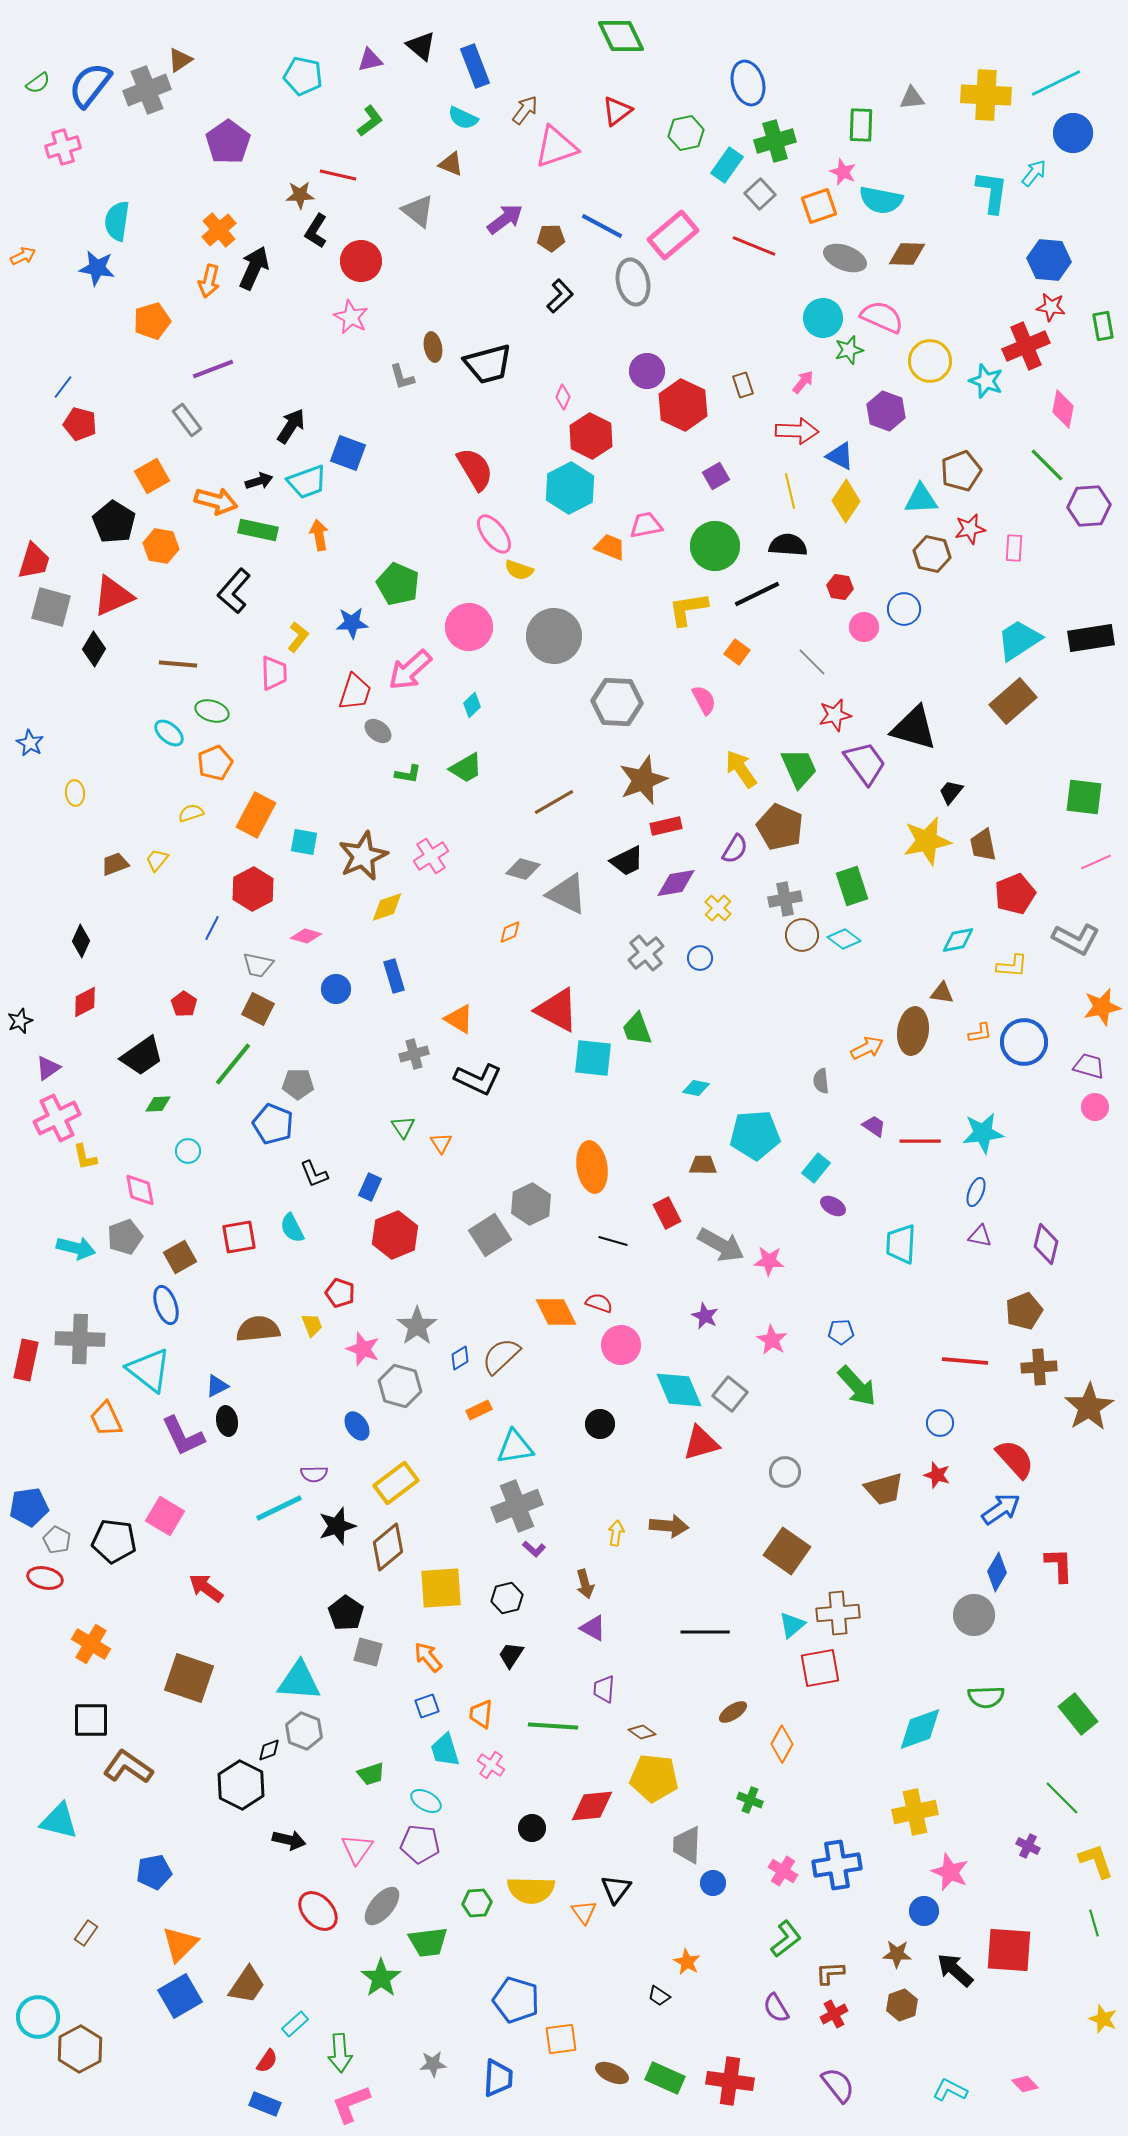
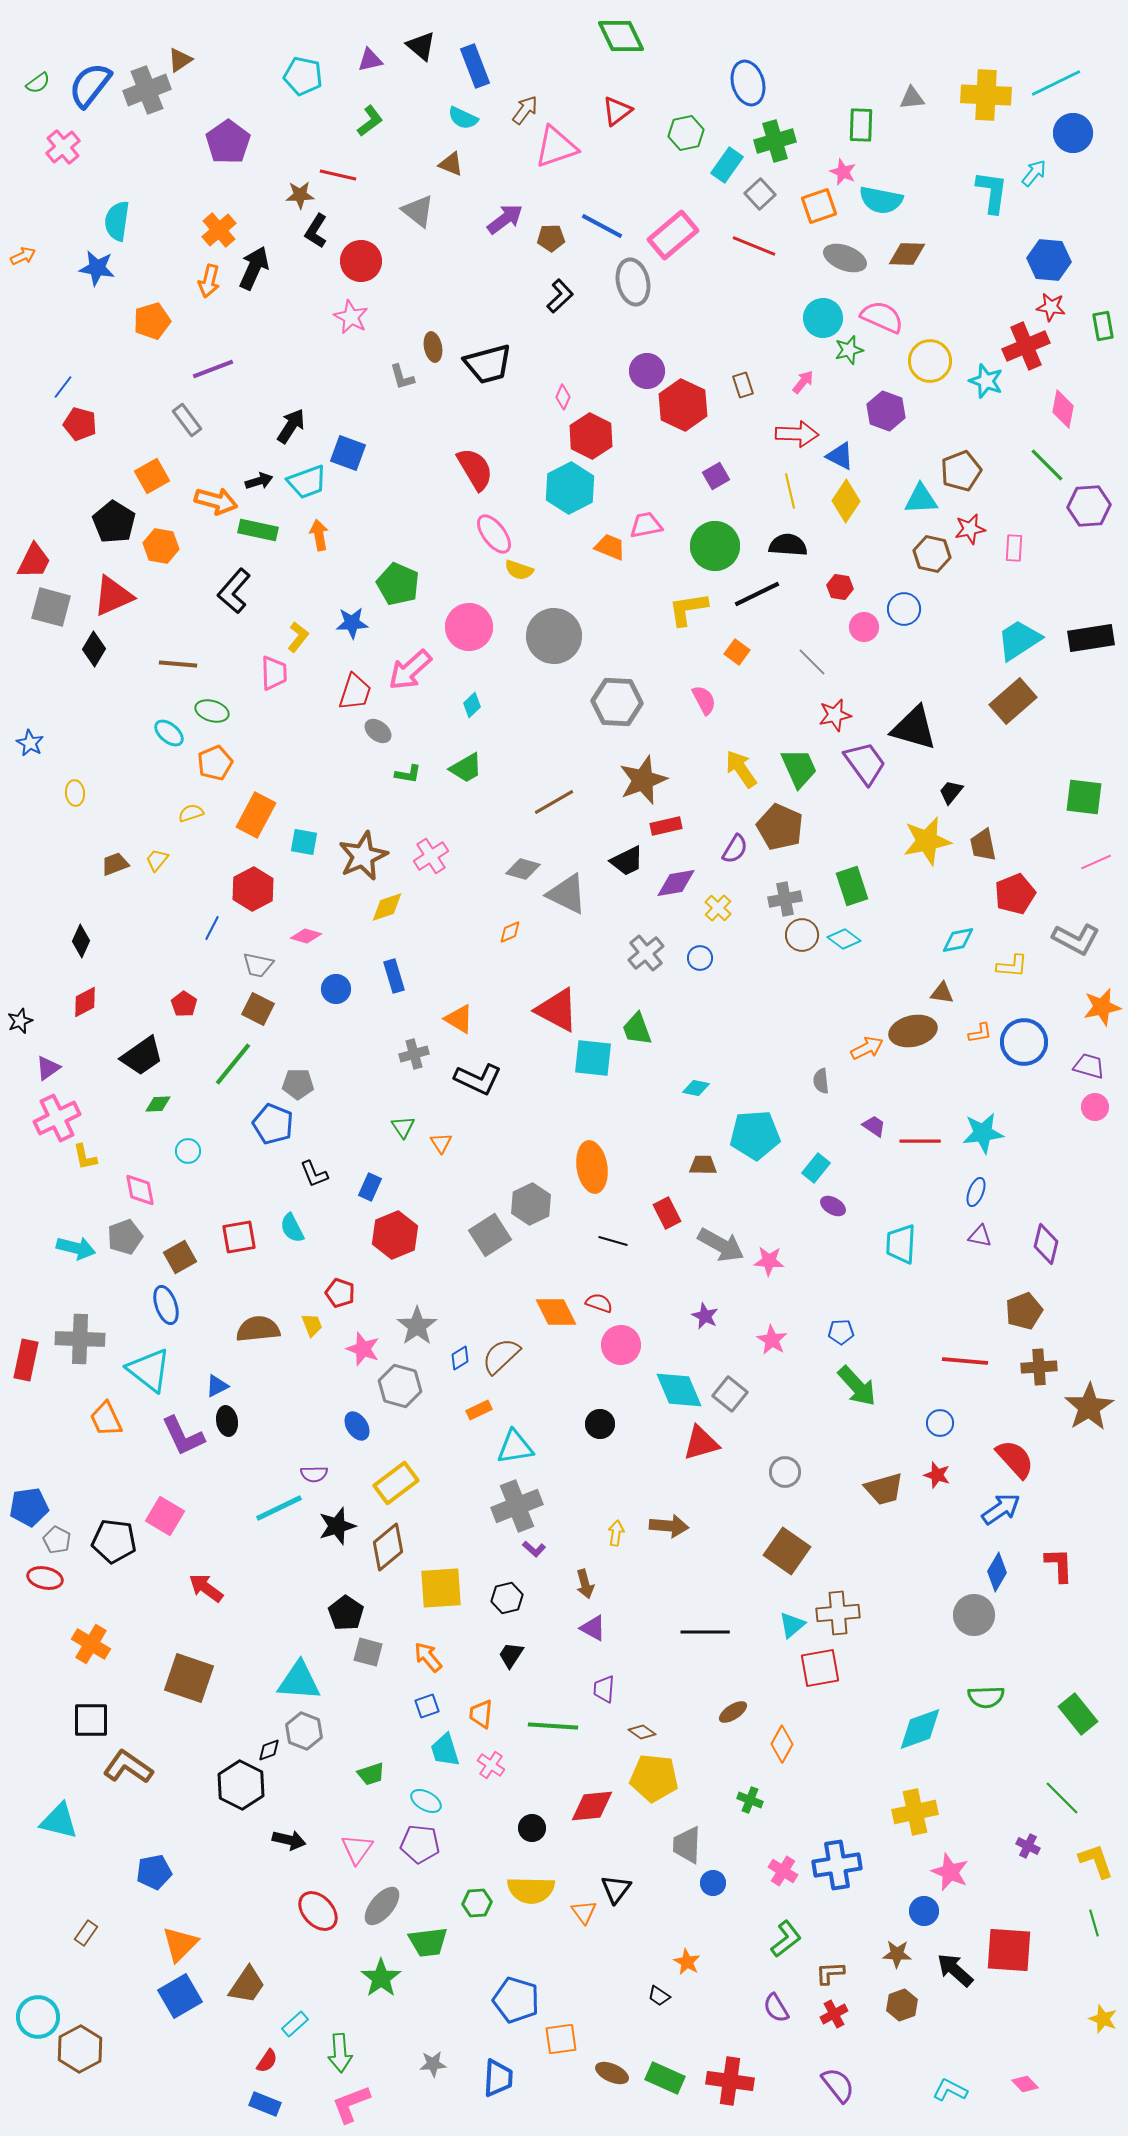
pink cross at (63, 147): rotated 24 degrees counterclockwise
red arrow at (797, 431): moved 3 px down
red trapezoid at (34, 561): rotated 9 degrees clockwise
brown ellipse at (913, 1031): rotated 69 degrees clockwise
